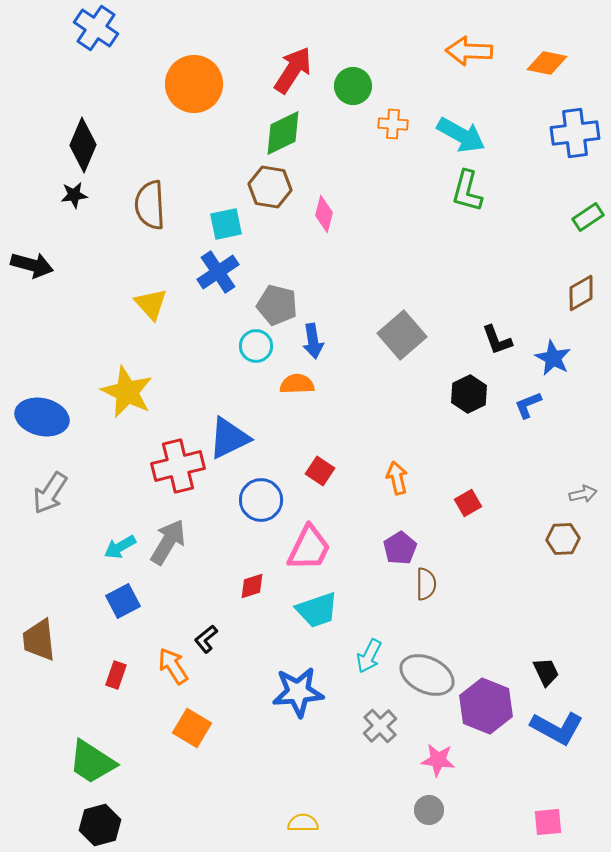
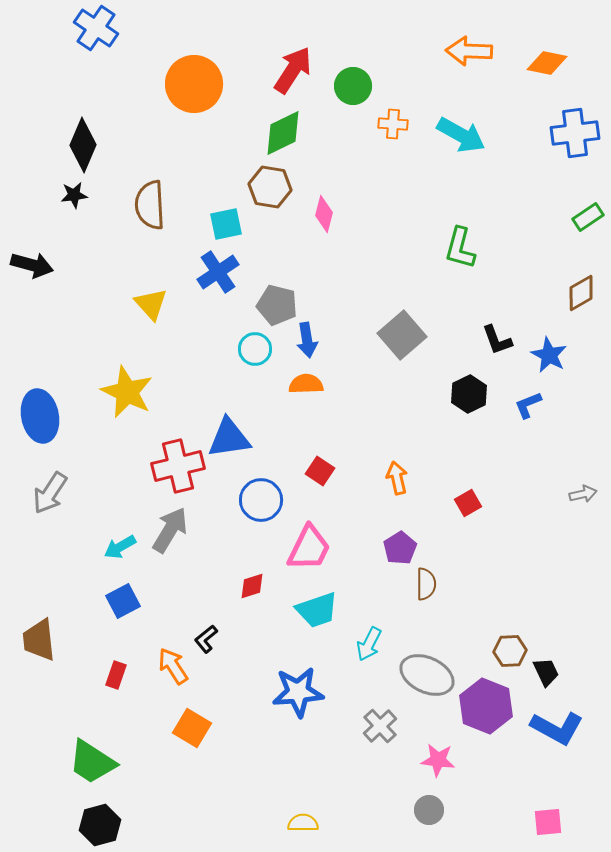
green L-shape at (467, 191): moved 7 px left, 57 px down
blue arrow at (313, 341): moved 6 px left, 1 px up
cyan circle at (256, 346): moved 1 px left, 3 px down
blue star at (553, 358): moved 4 px left, 3 px up
orange semicircle at (297, 384): moved 9 px right
blue ellipse at (42, 417): moved 2 px left, 1 px up; rotated 66 degrees clockwise
blue triangle at (229, 438): rotated 18 degrees clockwise
brown hexagon at (563, 539): moved 53 px left, 112 px down
gray arrow at (168, 542): moved 2 px right, 12 px up
cyan arrow at (369, 656): moved 12 px up
